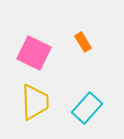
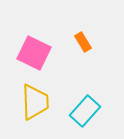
cyan rectangle: moved 2 px left, 3 px down
